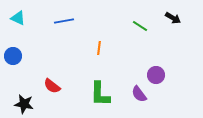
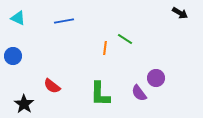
black arrow: moved 7 px right, 5 px up
green line: moved 15 px left, 13 px down
orange line: moved 6 px right
purple circle: moved 3 px down
purple semicircle: moved 1 px up
black star: rotated 24 degrees clockwise
